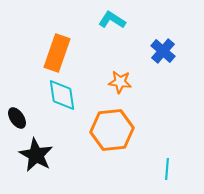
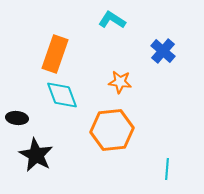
orange rectangle: moved 2 px left, 1 px down
cyan diamond: rotated 12 degrees counterclockwise
black ellipse: rotated 50 degrees counterclockwise
